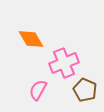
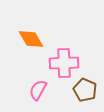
pink cross: rotated 20 degrees clockwise
